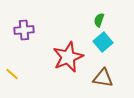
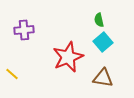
green semicircle: rotated 32 degrees counterclockwise
